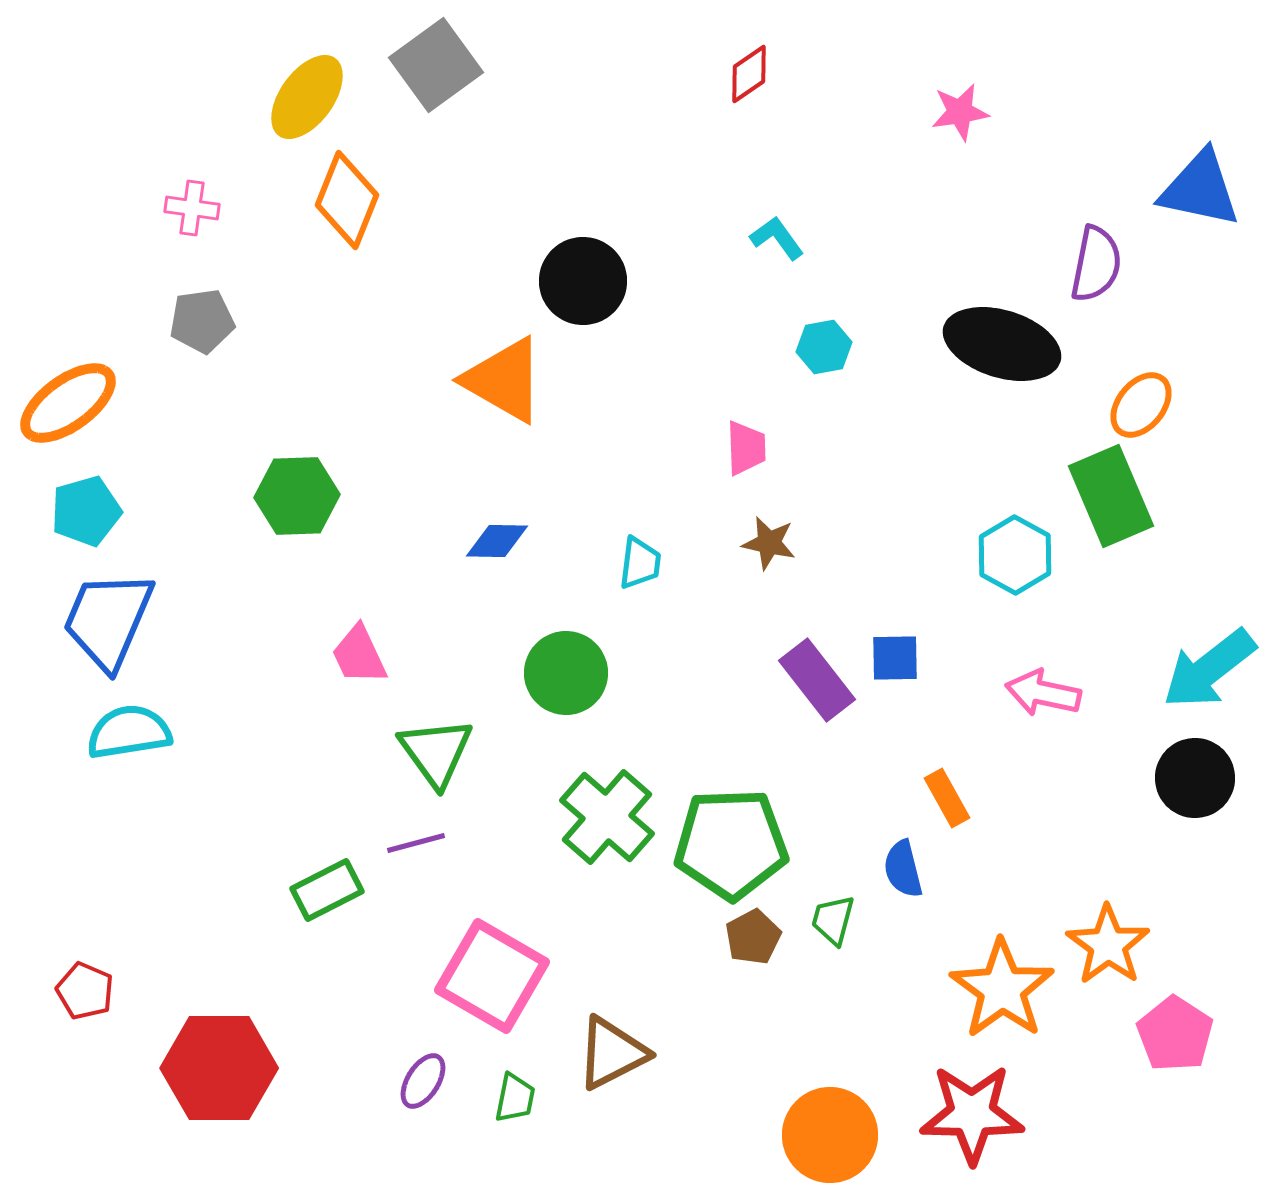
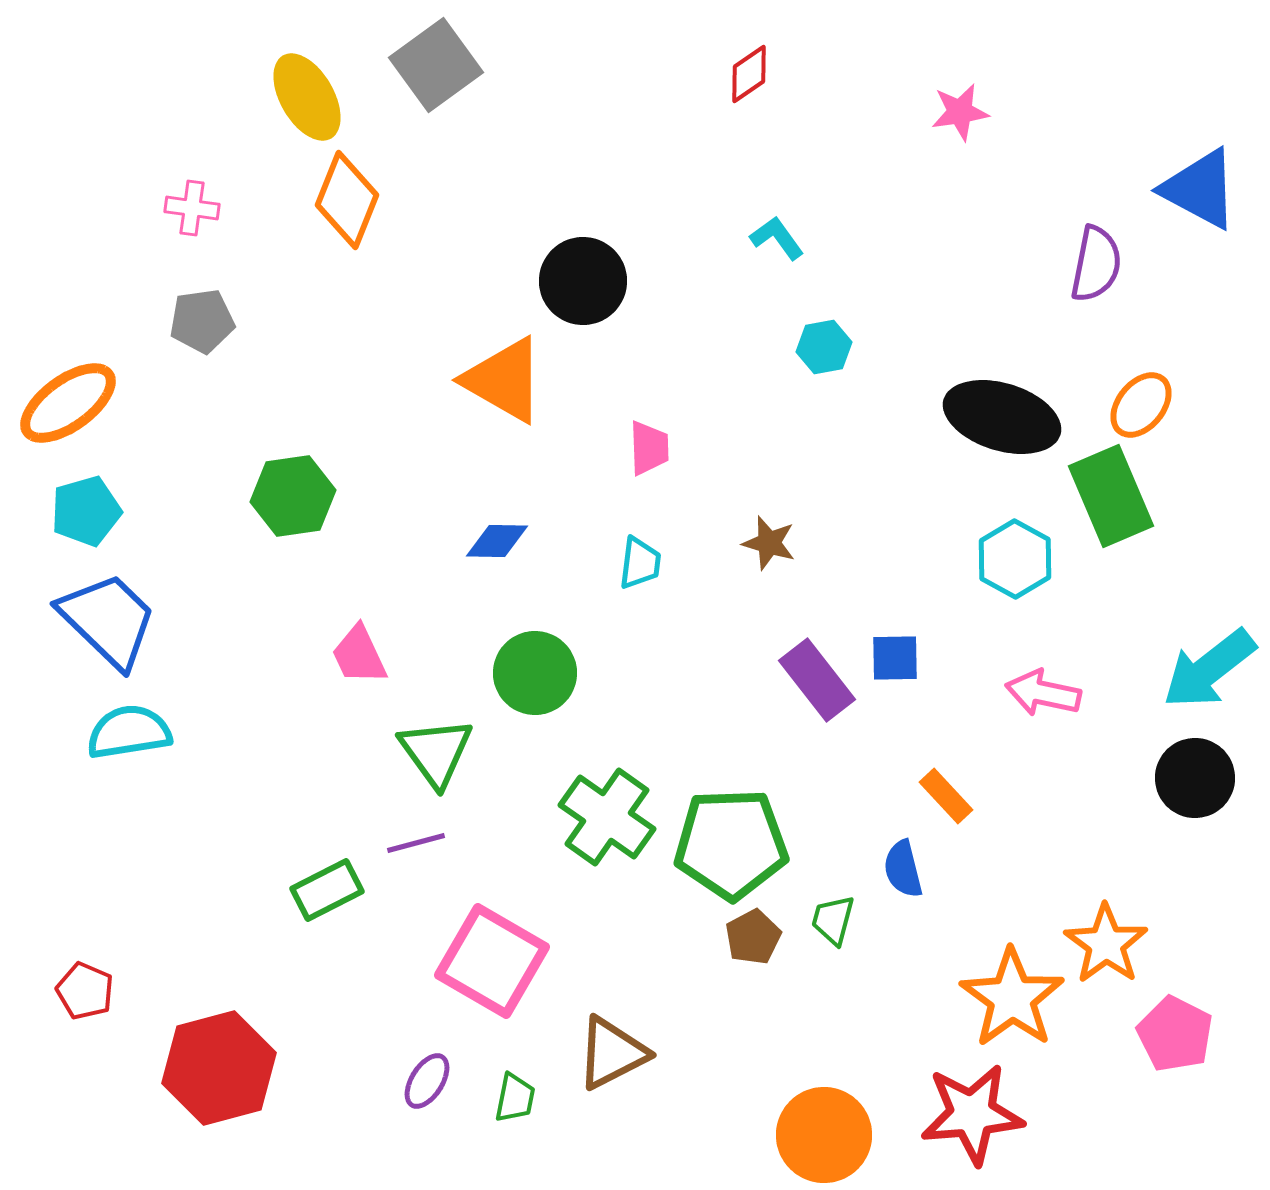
yellow ellipse at (307, 97): rotated 66 degrees counterclockwise
blue triangle at (1200, 189): rotated 16 degrees clockwise
black ellipse at (1002, 344): moved 73 px down
pink trapezoid at (746, 448): moved 97 px left
green hexagon at (297, 496): moved 4 px left; rotated 6 degrees counterclockwise
brown star at (769, 543): rotated 4 degrees clockwise
cyan hexagon at (1015, 555): moved 4 px down
blue trapezoid at (108, 620): rotated 111 degrees clockwise
green circle at (566, 673): moved 31 px left
orange rectangle at (947, 798): moved 1 px left, 2 px up; rotated 14 degrees counterclockwise
green cross at (607, 817): rotated 6 degrees counterclockwise
orange star at (1108, 945): moved 2 px left, 1 px up
pink square at (492, 976): moved 15 px up
orange star at (1002, 989): moved 10 px right, 9 px down
pink pentagon at (1175, 1034): rotated 6 degrees counterclockwise
red hexagon at (219, 1068): rotated 15 degrees counterclockwise
purple ellipse at (423, 1081): moved 4 px right
red star at (972, 1114): rotated 6 degrees counterclockwise
orange circle at (830, 1135): moved 6 px left
